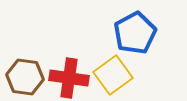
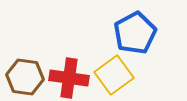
yellow square: moved 1 px right
